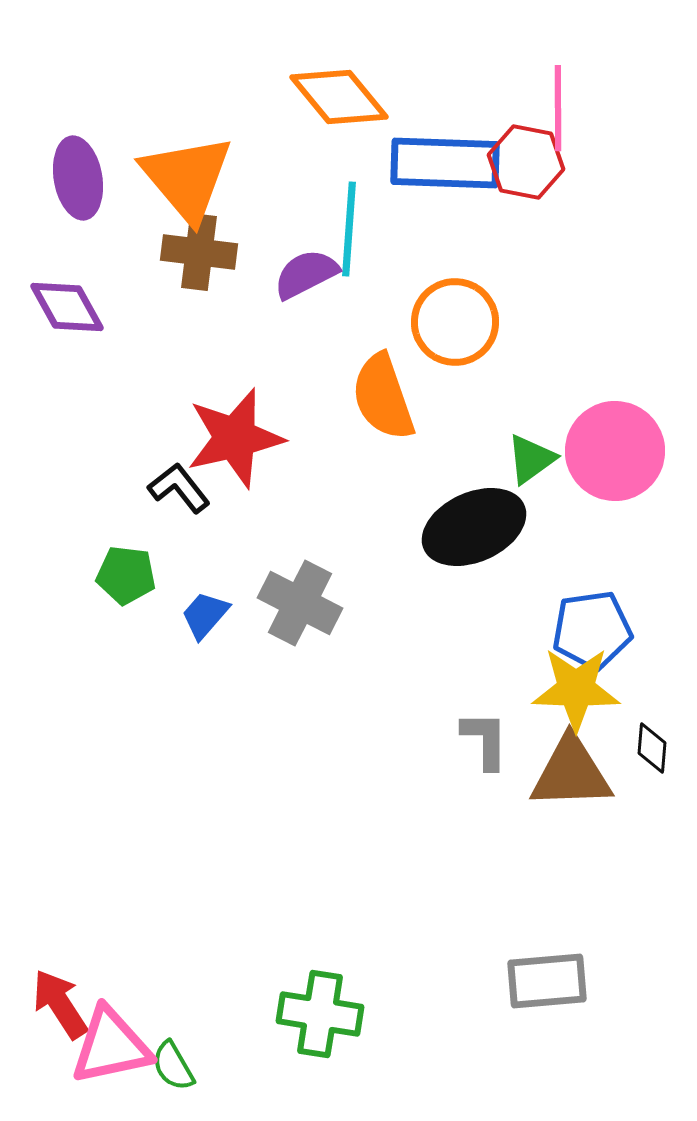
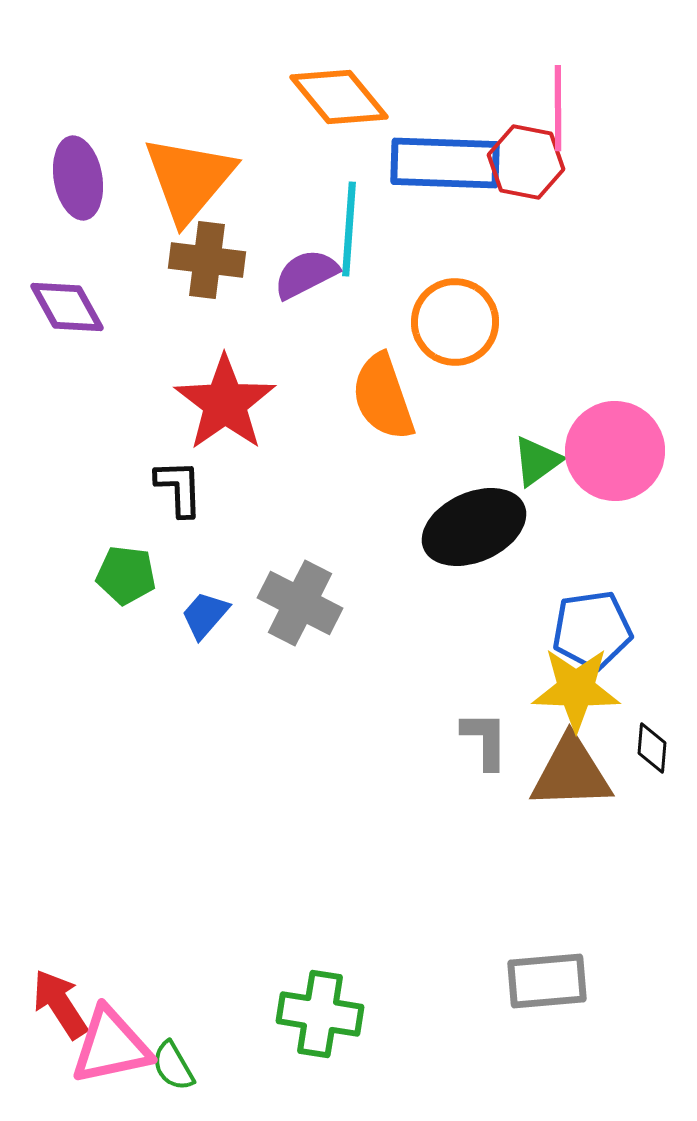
orange triangle: moved 2 px right, 1 px down; rotated 20 degrees clockwise
brown cross: moved 8 px right, 8 px down
red star: moved 10 px left, 35 px up; rotated 22 degrees counterclockwise
green triangle: moved 6 px right, 2 px down
black L-shape: rotated 36 degrees clockwise
